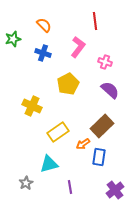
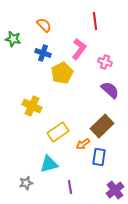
green star: rotated 28 degrees clockwise
pink L-shape: moved 1 px right, 2 px down
yellow pentagon: moved 6 px left, 11 px up
gray star: rotated 16 degrees clockwise
